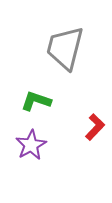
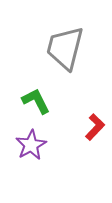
green L-shape: rotated 44 degrees clockwise
